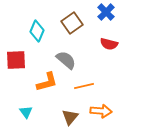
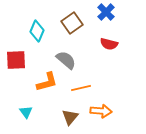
orange line: moved 3 px left, 2 px down
